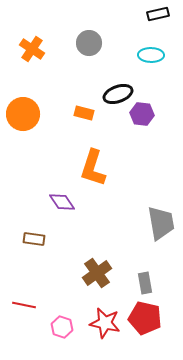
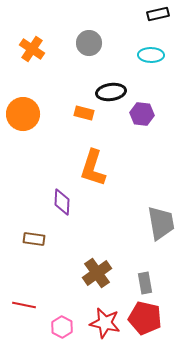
black ellipse: moved 7 px left, 2 px up; rotated 12 degrees clockwise
purple diamond: rotated 36 degrees clockwise
pink hexagon: rotated 10 degrees clockwise
